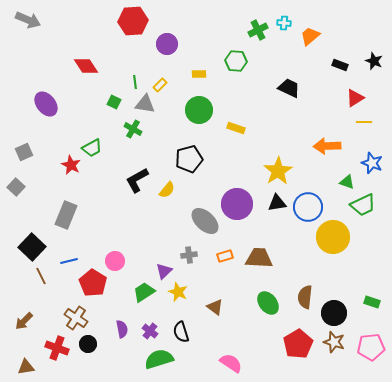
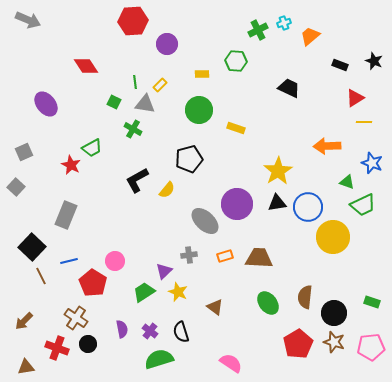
cyan cross at (284, 23): rotated 24 degrees counterclockwise
yellow rectangle at (199, 74): moved 3 px right
